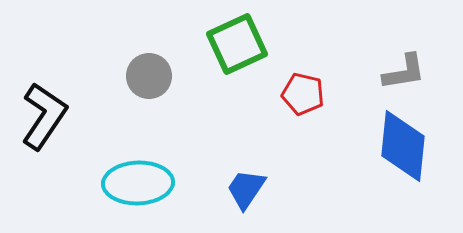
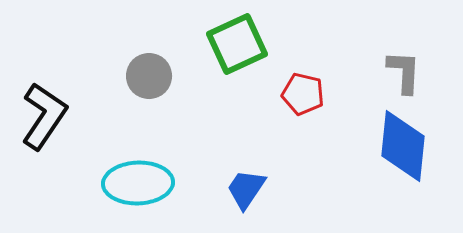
gray L-shape: rotated 78 degrees counterclockwise
